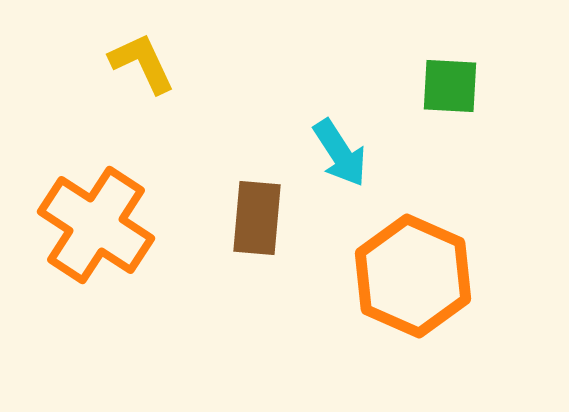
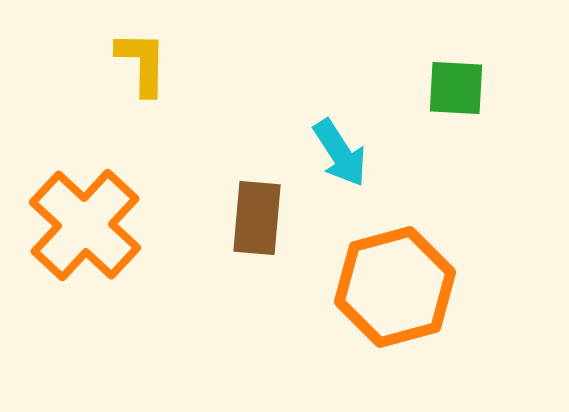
yellow L-shape: rotated 26 degrees clockwise
green square: moved 6 px right, 2 px down
orange cross: moved 11 px left; rotated 10 degrees clockwise
orange hexagon: moved 18 px left, 11 px down; rotated 21 degrees clockwise
